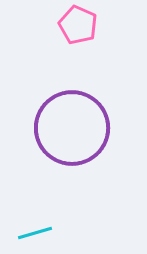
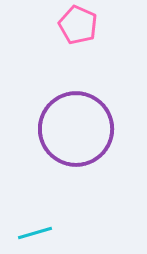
purple circle: moved 4 px right, 1 px down
